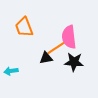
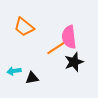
orange trapezoid: rotated 30 degrees counterclockwise
black triangle: moved 14 px left, 20 px down
black star: rotated 24 degrees counterclockwise
cyan arrow: moved 3 px right
